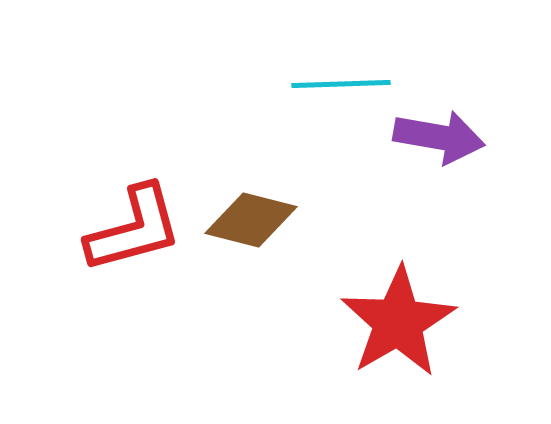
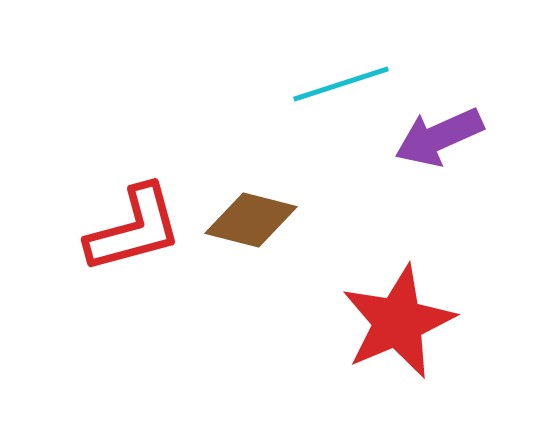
cyan line: rotated 16 degrees counterclockwise
purple arrow: rotated 146 degrees clockwise
red star: rotated 7 degrees clockwise
